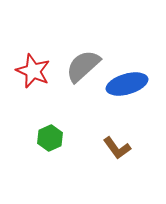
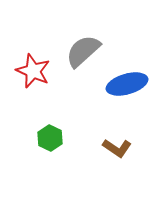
gray semicircle: moved 15 px up
green hexagon: rotated 10 degrees counterclockwise
brown L-shape: rotated 20 degrees counterclockwise
